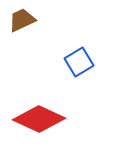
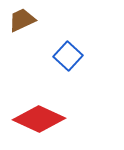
blue square: moved 11 px left, 6 px up; rotated 16 degrees counterclockwise
